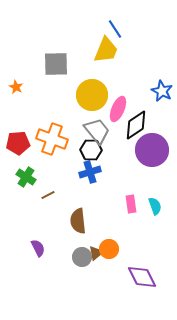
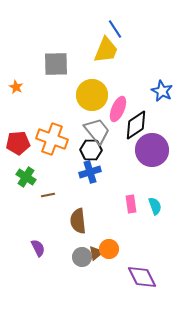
brown line: rotated 16 degrees clockwise
